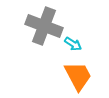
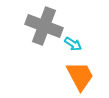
orange trapezoid: moved 2 px right
